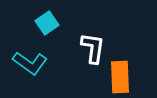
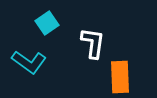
white L-shape: moved 5 px up
cyan L-shape: moved 1 px left, 1 px up
